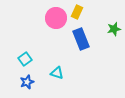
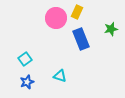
green star: moved 3 px left
cyan triangle: moved 3 px right, 3 px down
